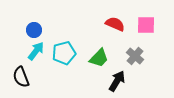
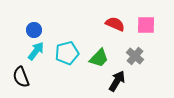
cyan pentagon: moved 3 px right
